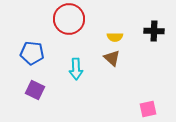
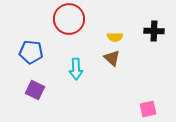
blue pentagon: moved 1 px left, 1 px up
